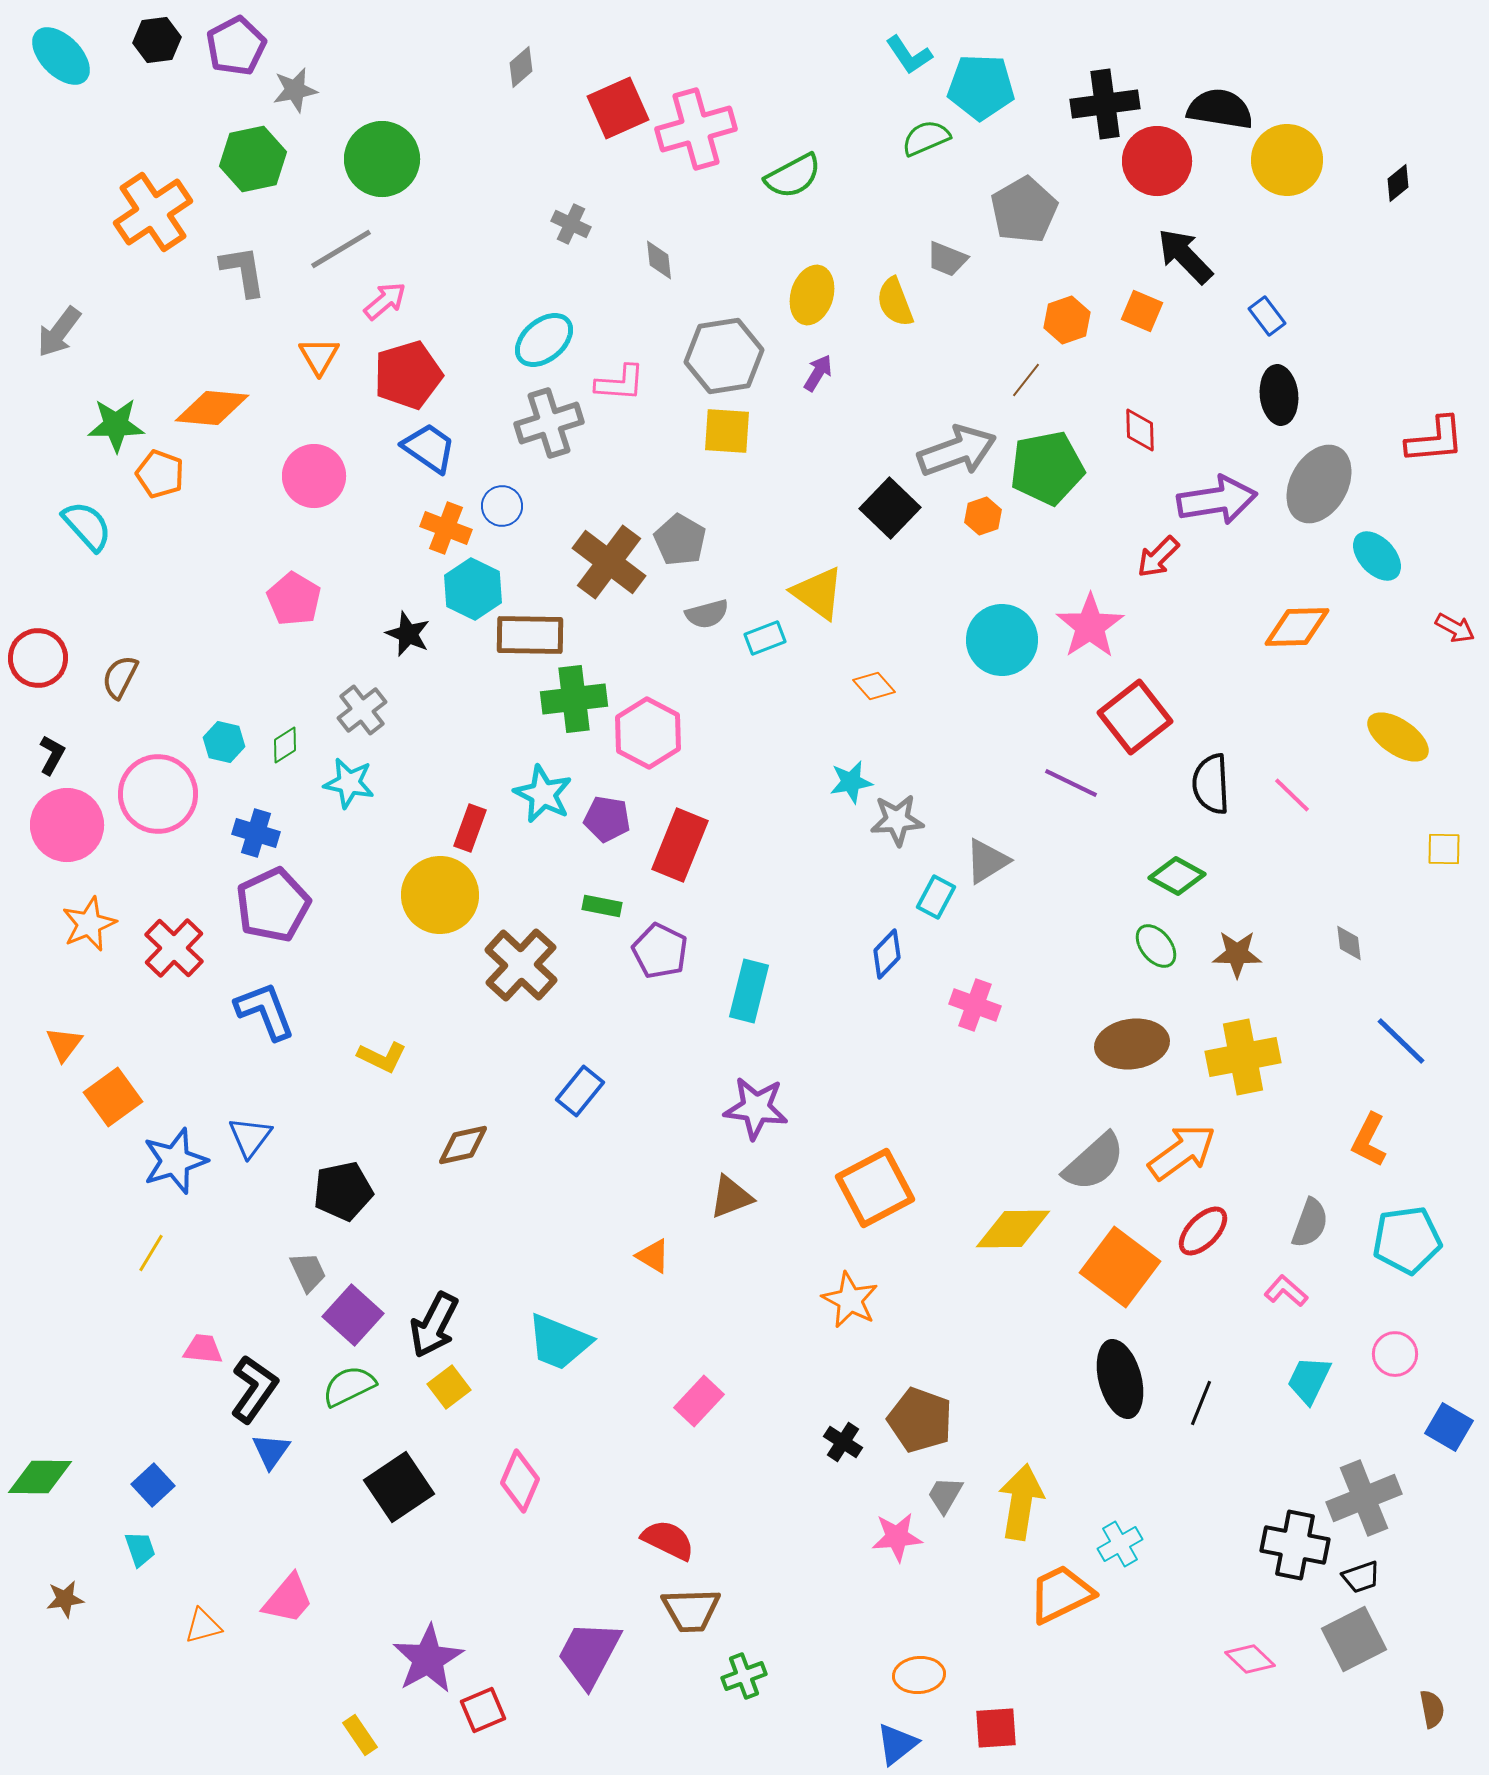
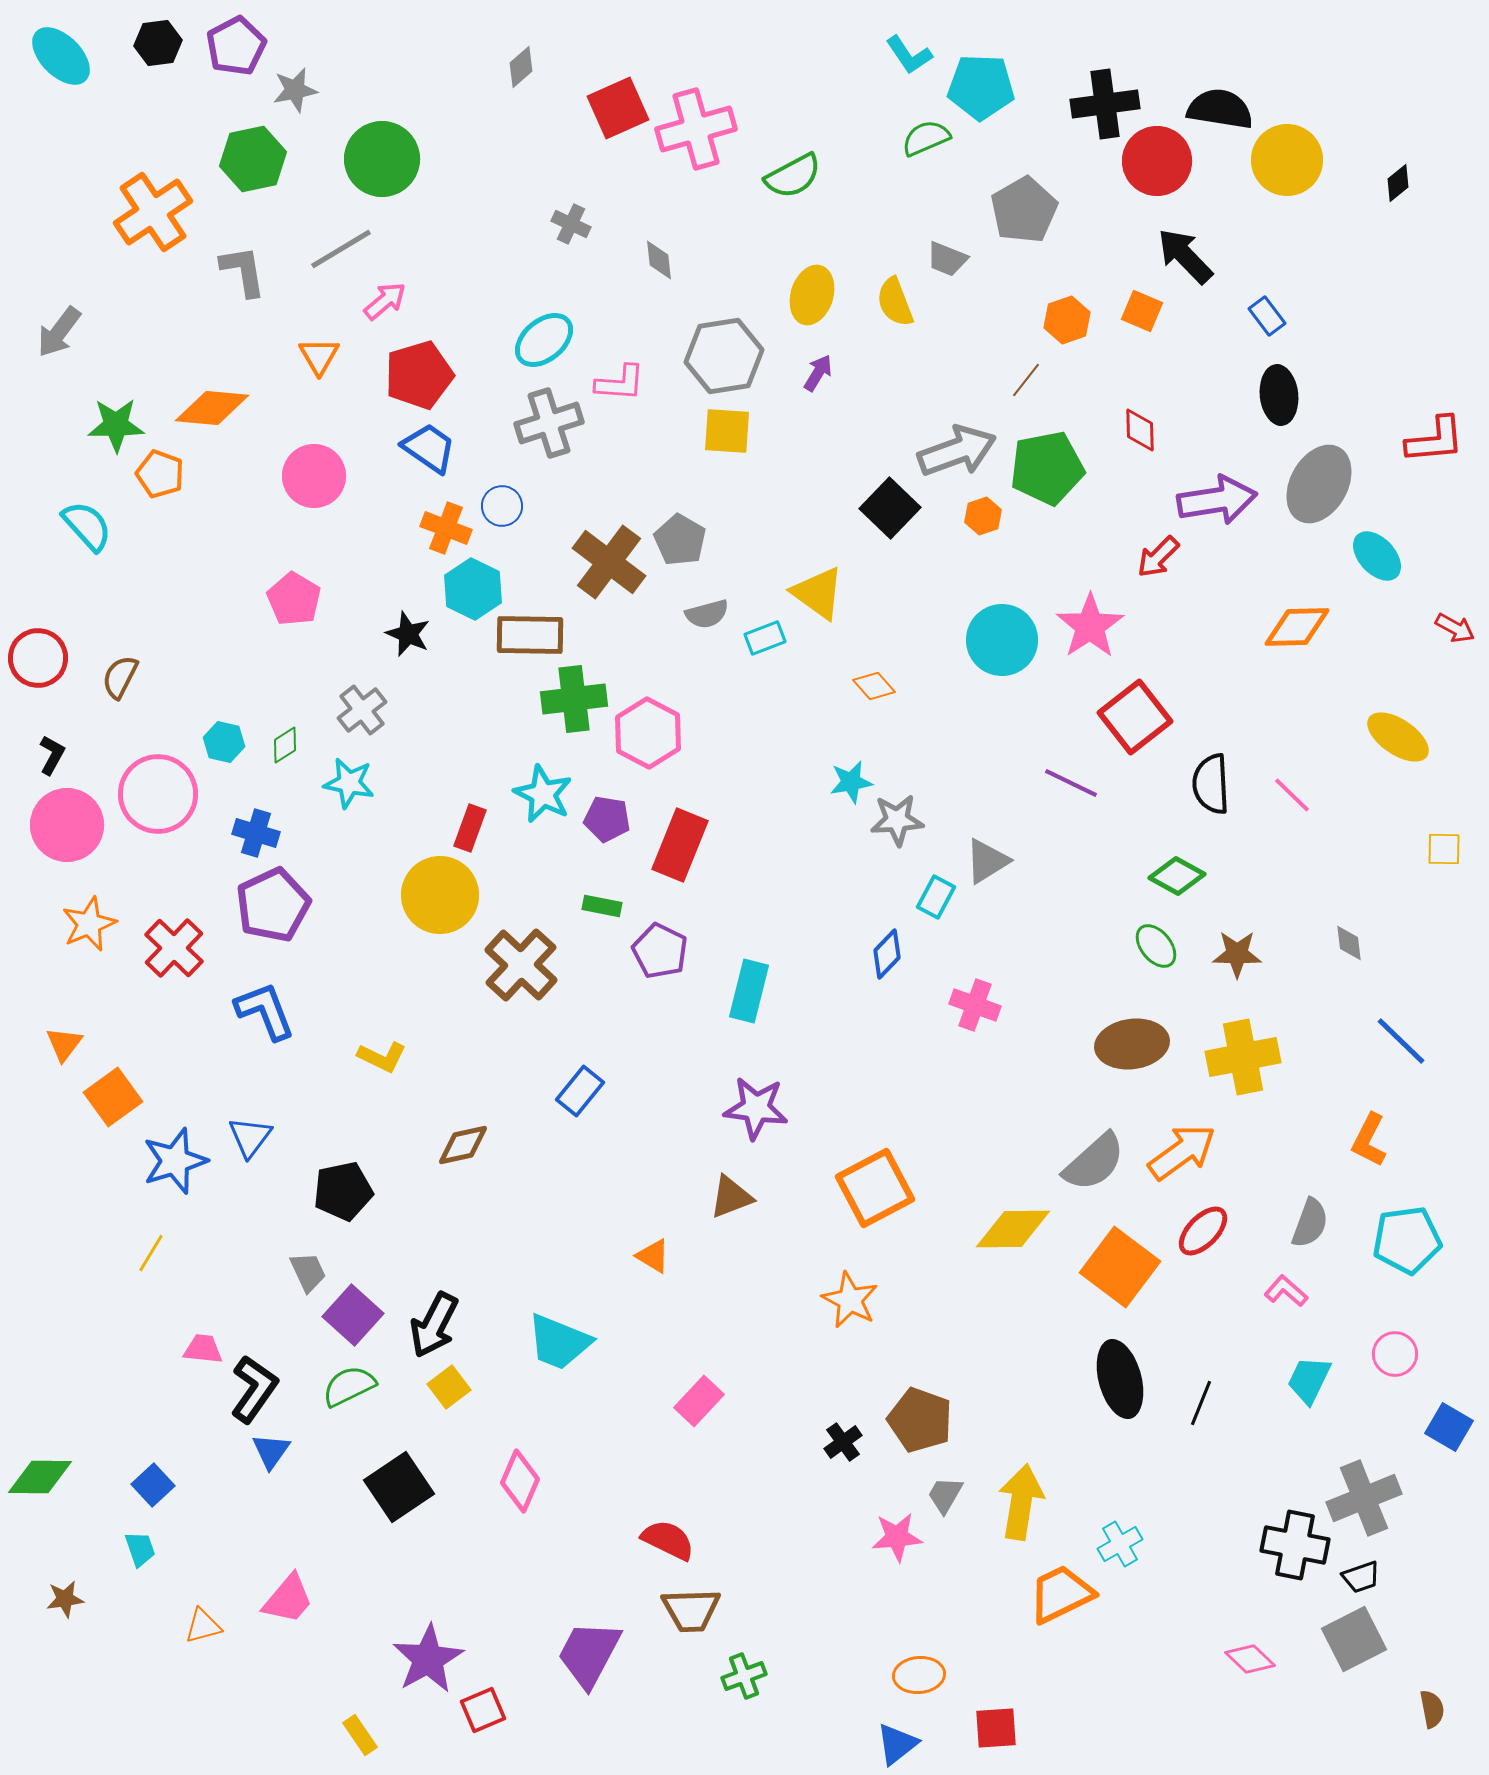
black hexagon at (157, 40): moved 1 px right, 3 px down
red pentagon at (408, 375): moved 11 px right
black cross at (843, 1442): rotated 21 degrees clockwise
